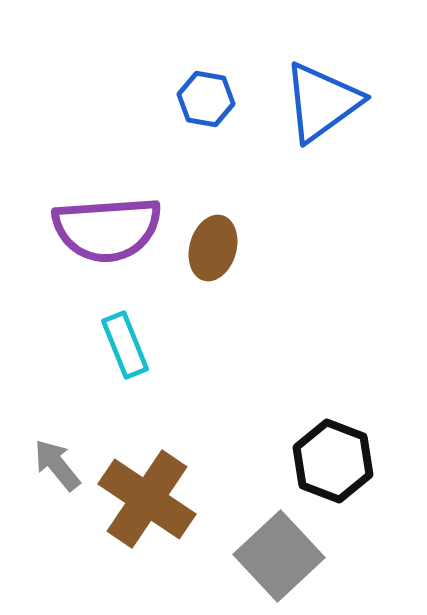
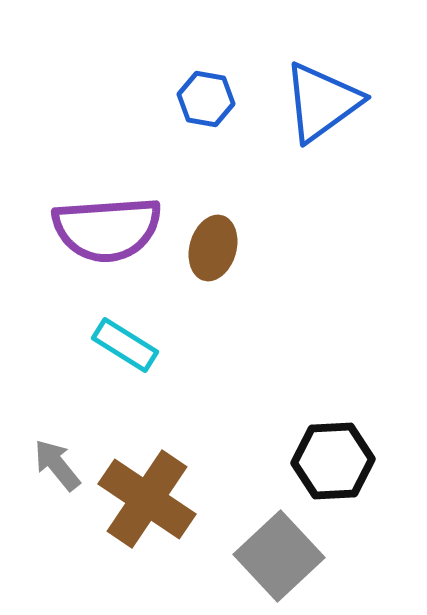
cyan rectangle: rotated 36 degrees counterclockwise
black hexagon: rotated 24 degrees counterclockwise
